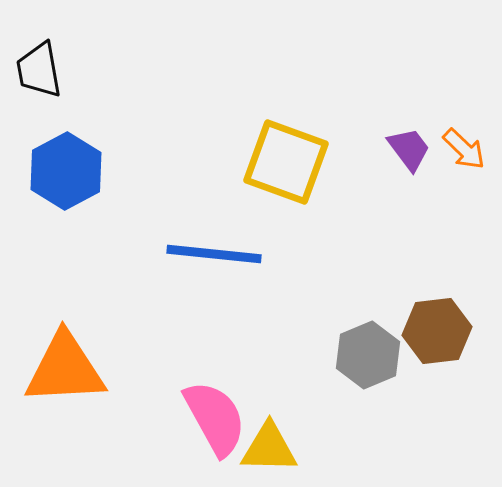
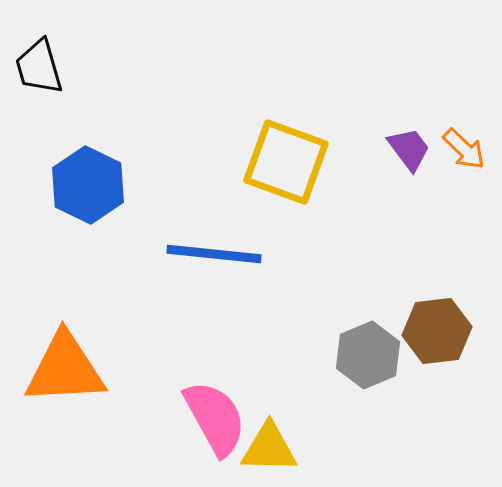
black trapezoid: moved 3 px up; rotated 6 degrees counterclockwise
blue hexagon: moved 22 px right, 14 px down; rotated 6 degrees counterclockwise
